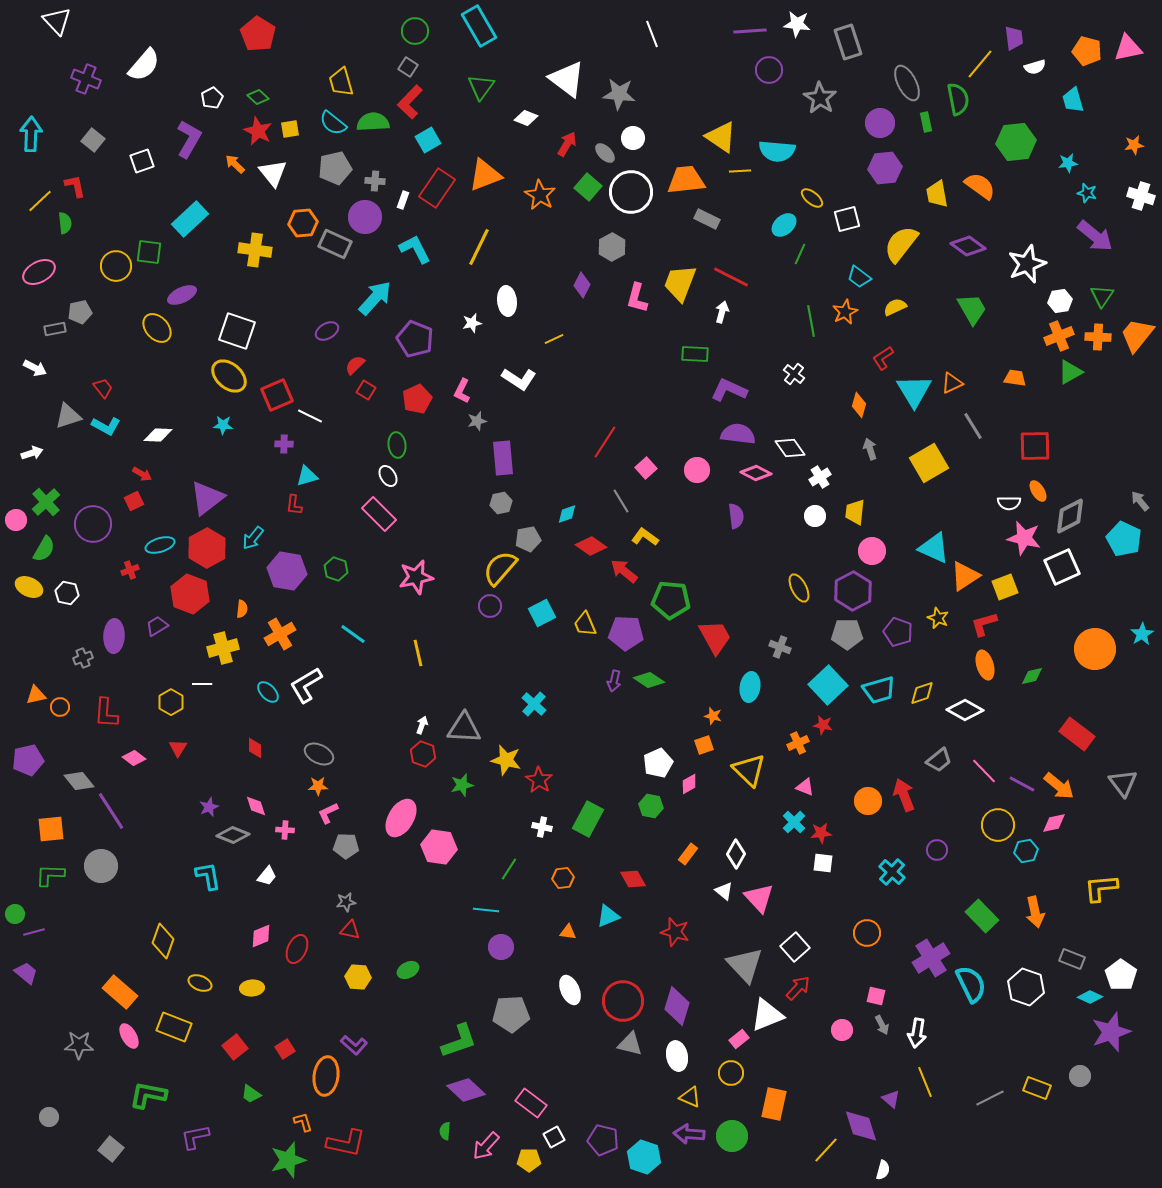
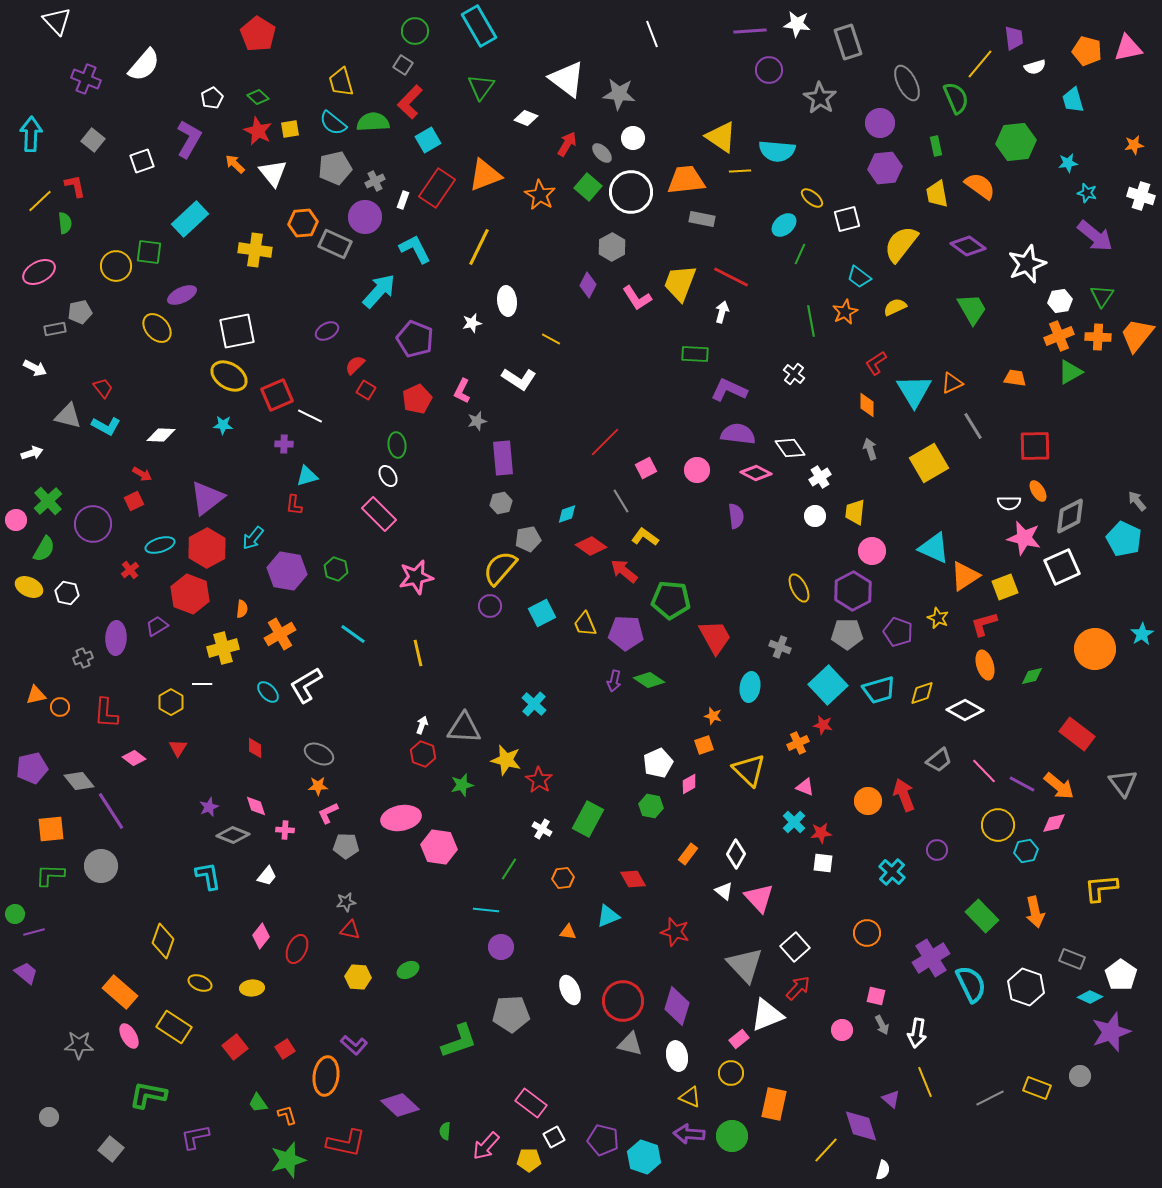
gray square at (408, 67): moved 5 px left, 2 px up
green semicircle at (958, 99): moved 2 px left, 1 px up; rotated 12 degrees counterclockwise
green rectangle at (926, 122): moved 10 px right, 24 px down
gray ellipse at (605, 153): moved 3 px left
gray cross at (375, 181): rotated 30 degrees counterclockwise
gray rectangle at (707, 219): moved 5 px left; rotated 15 degrees counterclockwise
purple diamond at (582, 285): moved 6 px right
cyan arrow at (375, 298): moved 4 px right, 7 px up
pink L-shape at (637, 298): rotated 48 degrees counterclockwise
white square at (237, 331): rotated 30 degrees counterclockwise
yellow line at (554, 339): moved 3 px left; rotated 54 degrees clockwise
red L-shape at (883, 358): moved 7 px left, 5 px down
yellow ellipse at (229, 376): rotated 9 degrees counterclockwise
orange diamond at (859, 405): moved 8 px right; rotated 15 degrees counterclockwise
gray triangle at (68, 416): rotated 32 degrees clockwise
white diamond at (158, 435): moved 3 px right
red line at (605, 442): rotated 12 degrees clockwise
pink square at (646, 468): rotated 15 degrees clockwise
gray arrow at (1140, 501): moved 3 px left
green cross at (46, 502): moved 2 px right, 1 px up
red cross at (130, 570): rotated 18 degrees counterclockwise
purple ellipse at (114, 636): moved 2 px right, 2 px down
purple pentagon at (28, 760): moved 4 px right, 8 px down
pink ellipse at (401, 818): rotated 48 degrees clockwise
white cross at (542, 827): moved 2 px down; rotated 18 degrees clockwise
pink diamond at (261, 936): rotated 30 degrees counterclockwise
yellow rectangle at (174, 1027): rotated 12 degrees clockwise
purple diamond at (466, 1090): moved 66 px left, 15 px down
green trapezoid at (251, 1094): moved 7 px right, 9 px down; rotated 20 degrees clockwise
orange L-shape at (303, 1122): moved 16 px left, 7 px up
